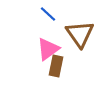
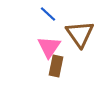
pink triangle: moved 1 px right, 2 px up; rotated 20 degrees counterclockwise
